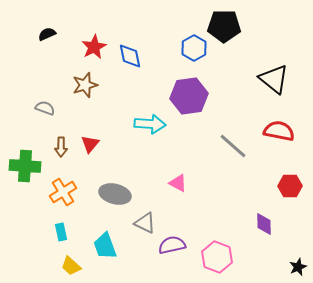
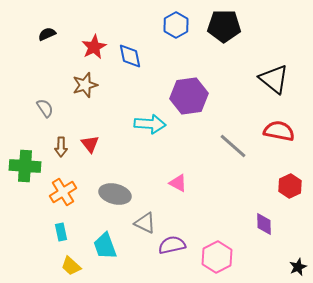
blue hexagon: moved 18 px left, 23 px up
gray semicircle: rotated 36 degrees clockwise
red triangle: rotated 18 degrees counterclockwise
red hexagon: rotated 25 degrees counterclockwise
pink hexagon: rotated 12 degrees clockwise
